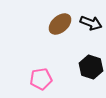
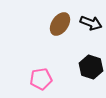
brown ellipse: rotated 15 degrees counterclockwise
